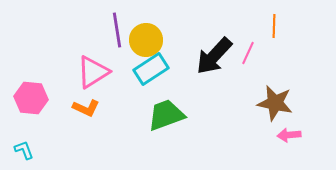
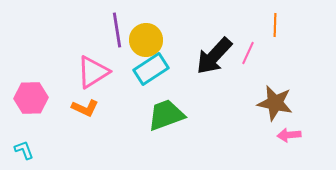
orange line: moved 1 px right, 1 px up
pink hexagon: rotated 8 degrees counterclockwise
orange L-shape: moved 1 px left
